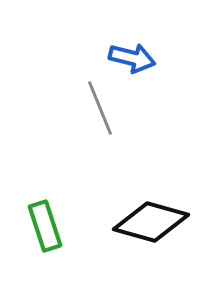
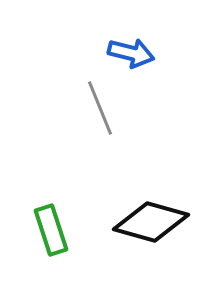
blue arrow: moved 1 px left, 5 px up
green rectangle: moved 6 px right, 4 px down
